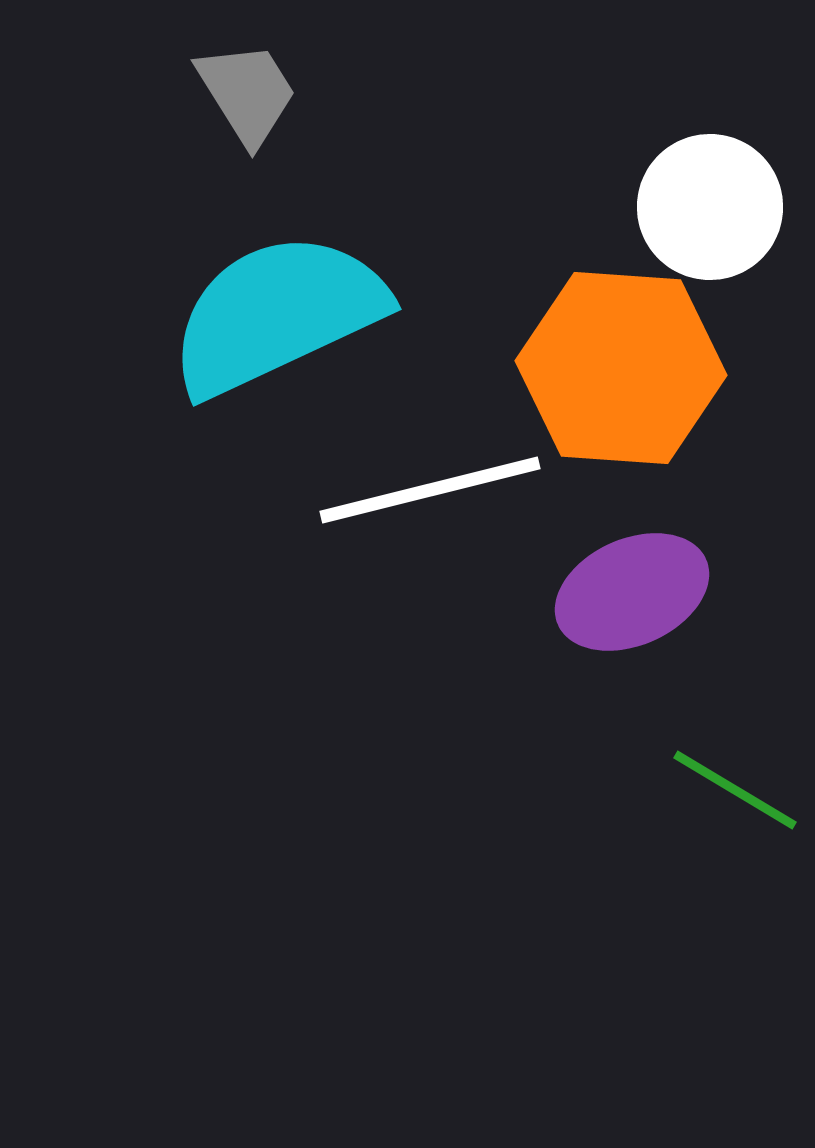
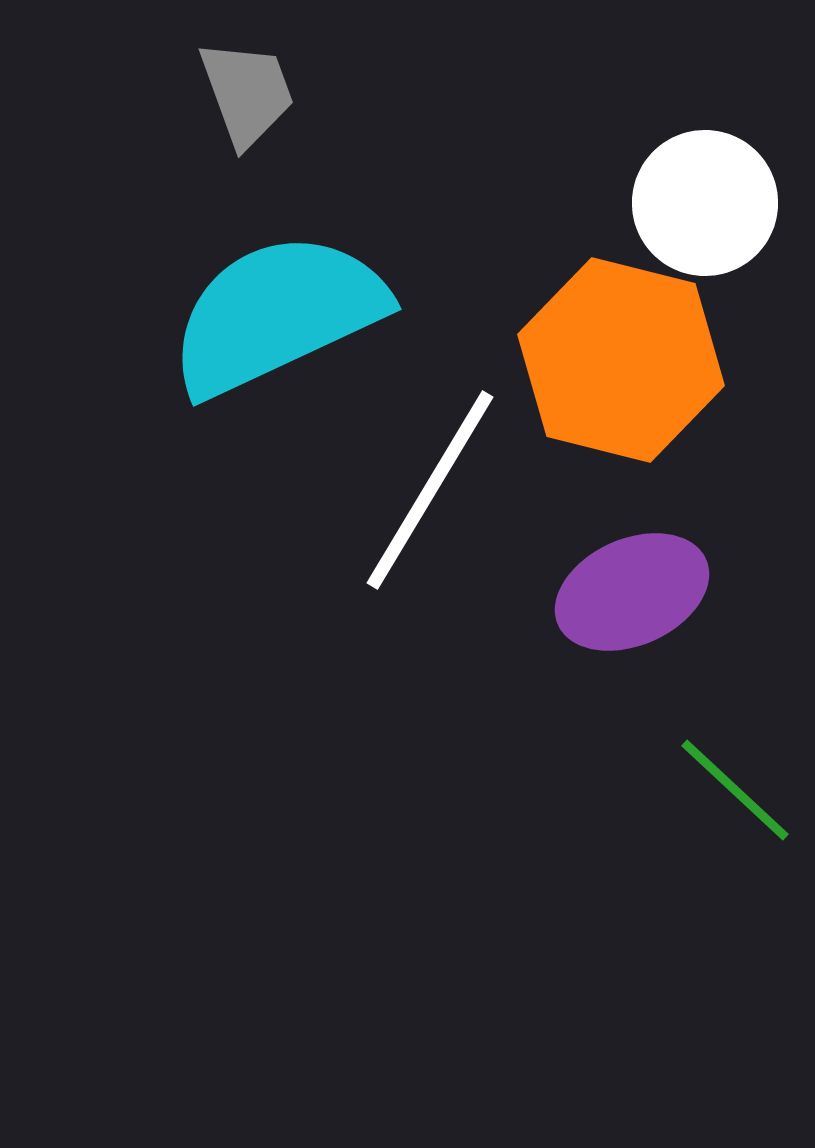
gray trapezoid: rotated 12 degrees clockwise
white circle: moved 5 px left, 4 px up
orange hexagon: moved 8 px up; rotated 10 degrees clockwise
white line: rotated 45 degrees counterclockwise
green line: rotated 12 degrees clockwise
